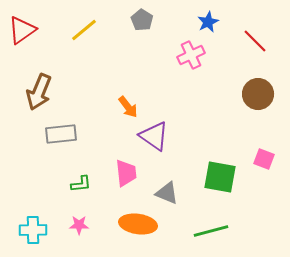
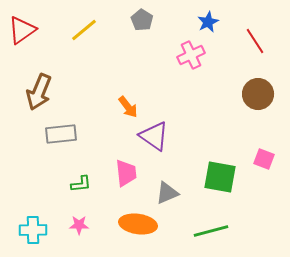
red line: rotated 12 degrees clockwise
gray triangle: rotated 45 degrees counterclockwise
